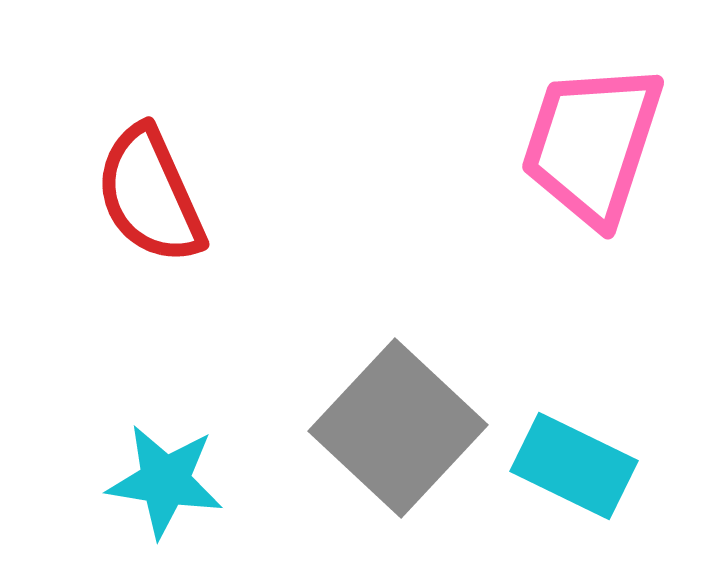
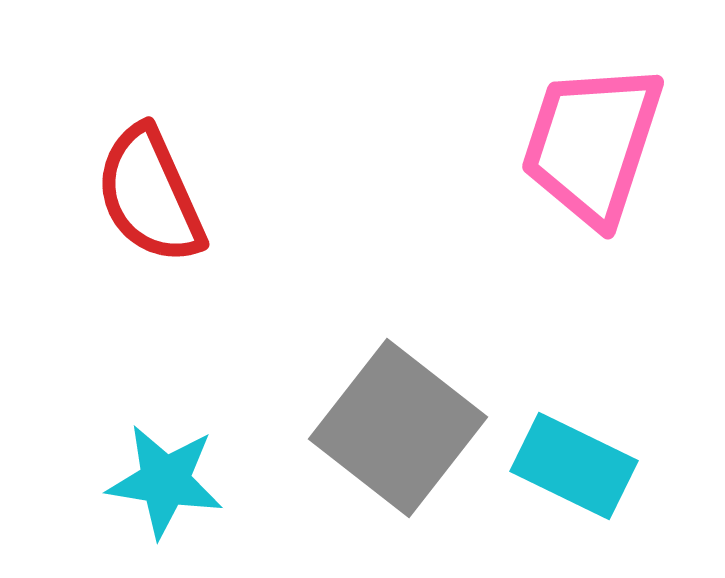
gray square: rotated 5 degrees counterclockwise
